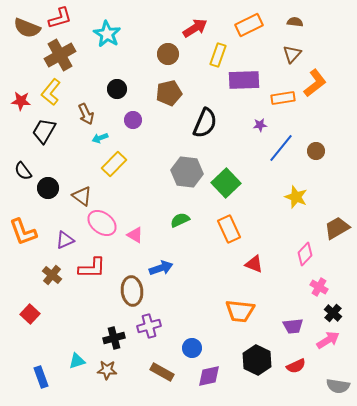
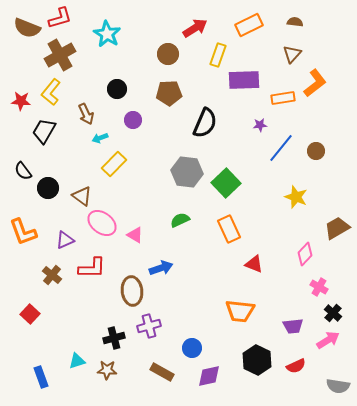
brown pentagon at (169, 93): rotated 10 degrees clockwise
